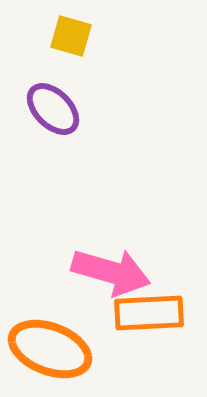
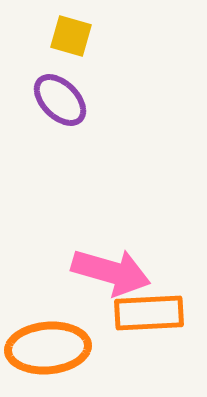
purple ellipse: moved 7 px right, 9 px up
orange ellipse: moved 2 px left, 1 px up; rotated 26 degrees counterclockwise
